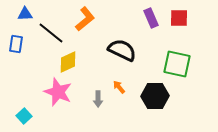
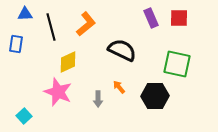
orange L-shape: moved 1 px right, 5 px down
black line: moved 6 px up; rotated 36 degrees clockwise
